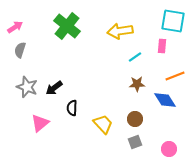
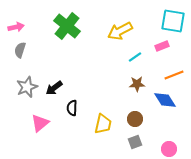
pink arrow: moved 1 px right; rotated 21 degrees clockwise
yellow arrow: rotated 20 degrees counterclockwise
pink rectangle: rotated 64 degrees clockwise
orange line: moved 1 px left, 1 px up
gray star: rotated 30 degrees clockwise
yellow trapezoid: rotated 55 degrees clockwise
